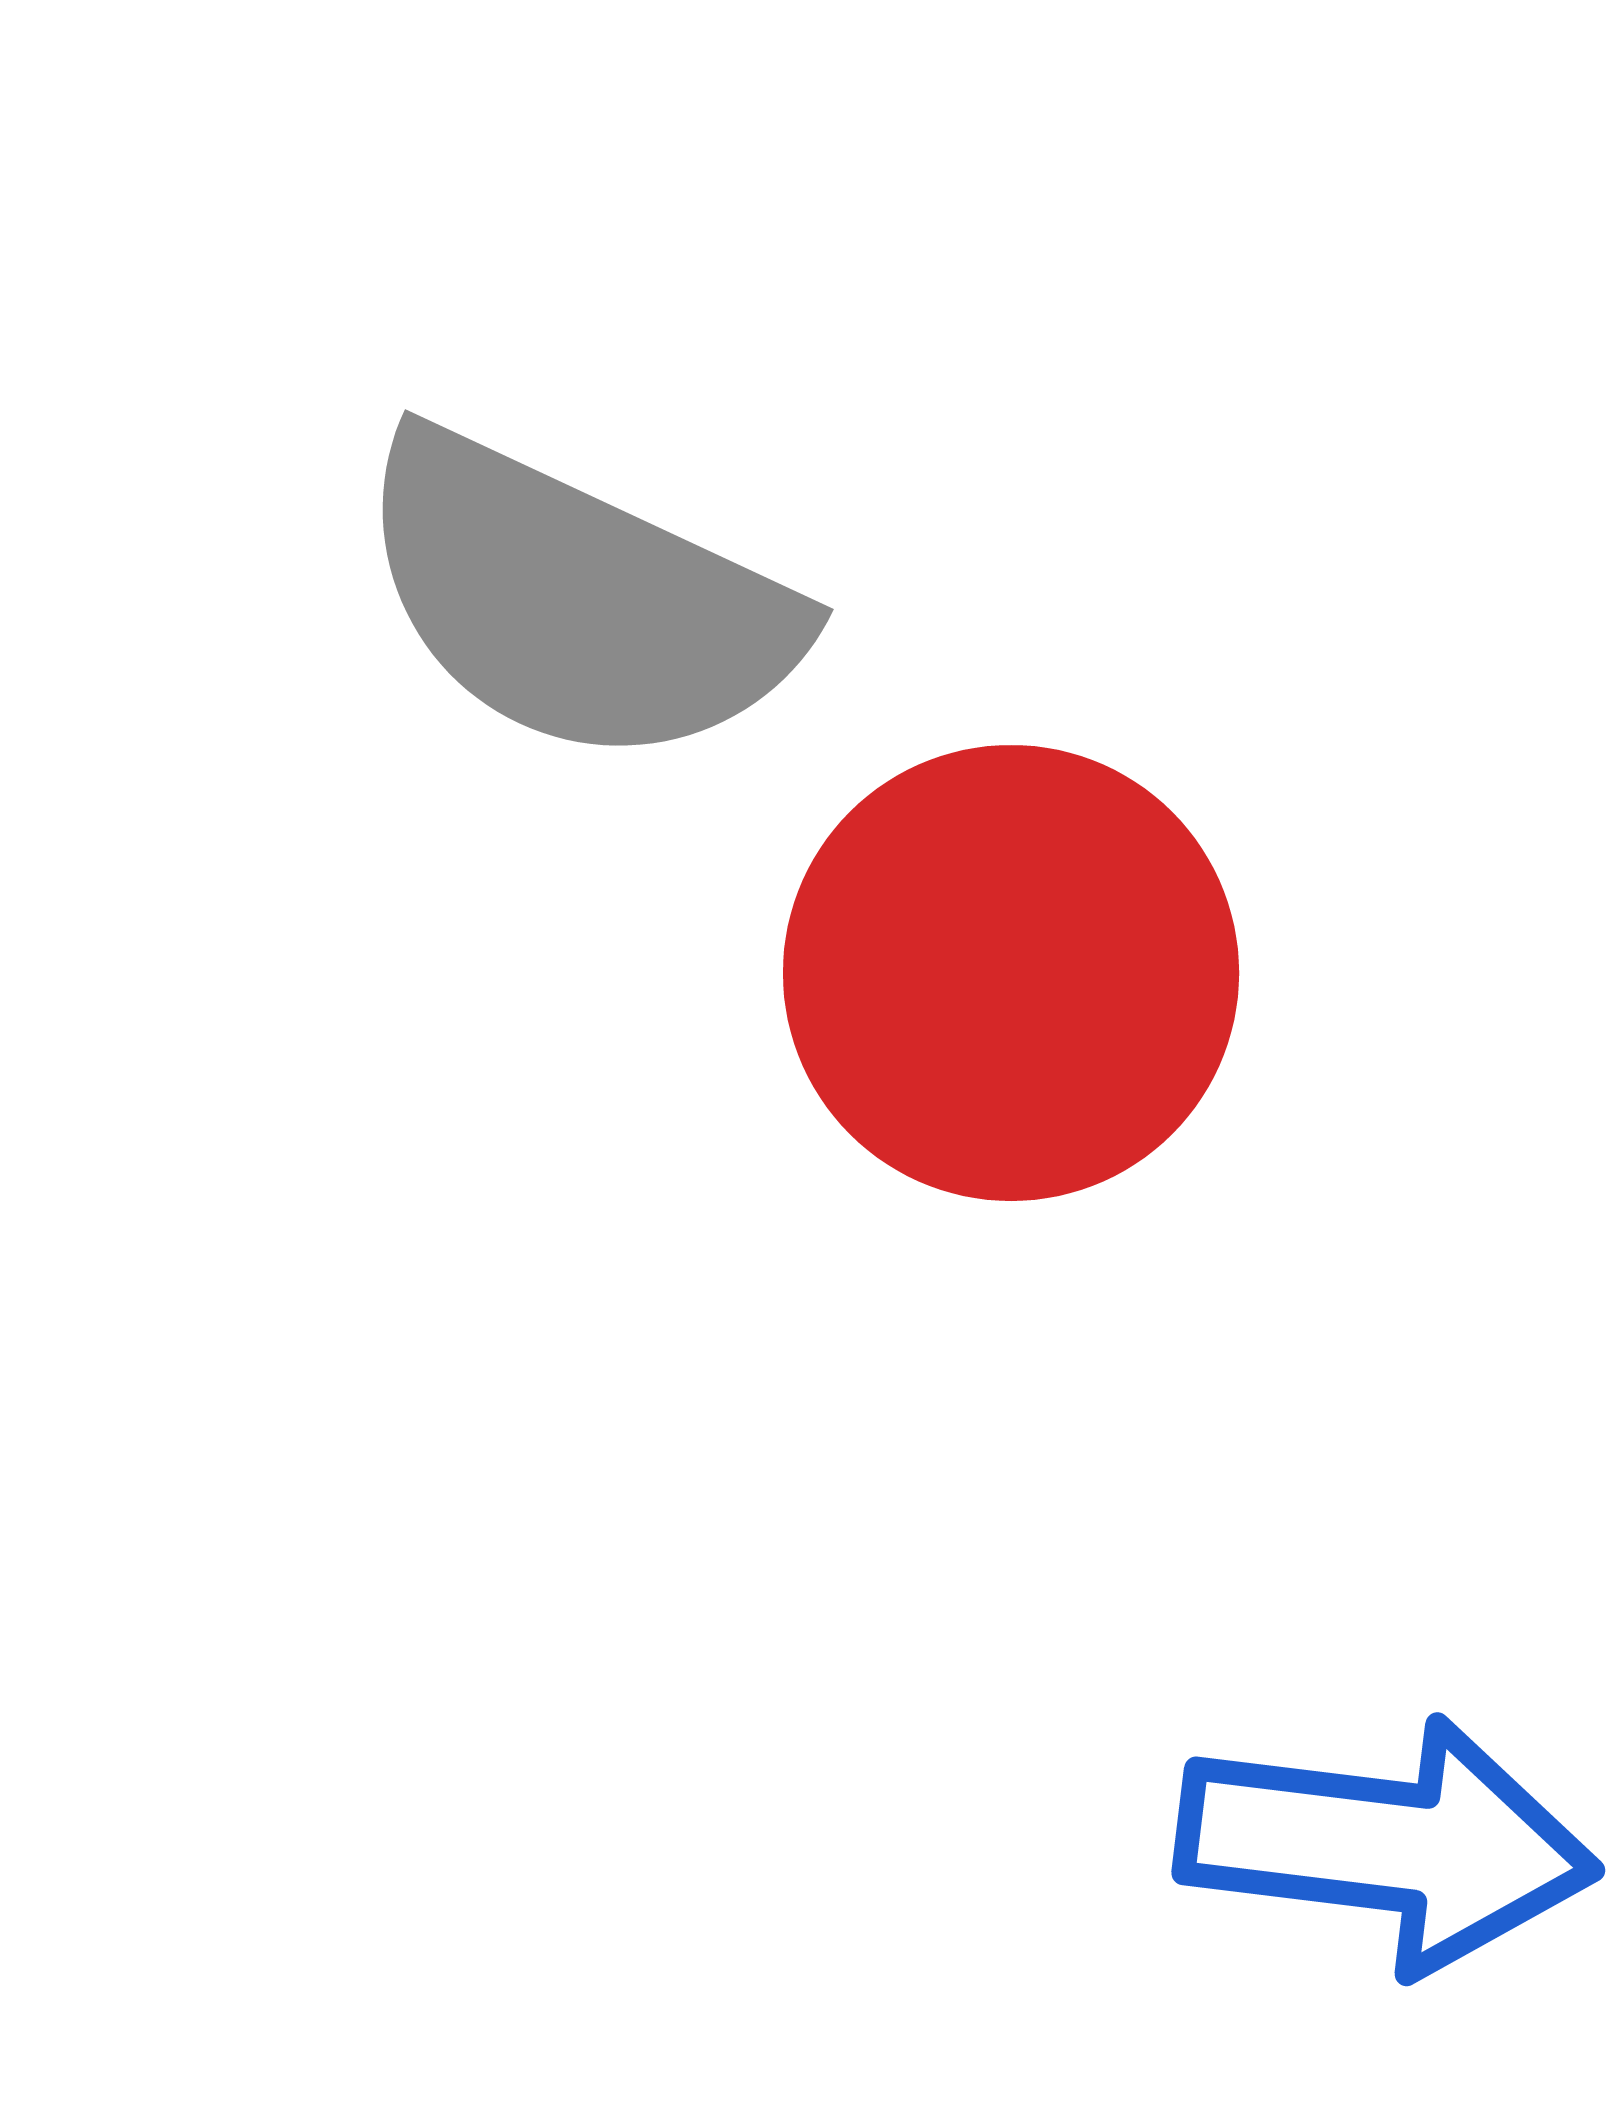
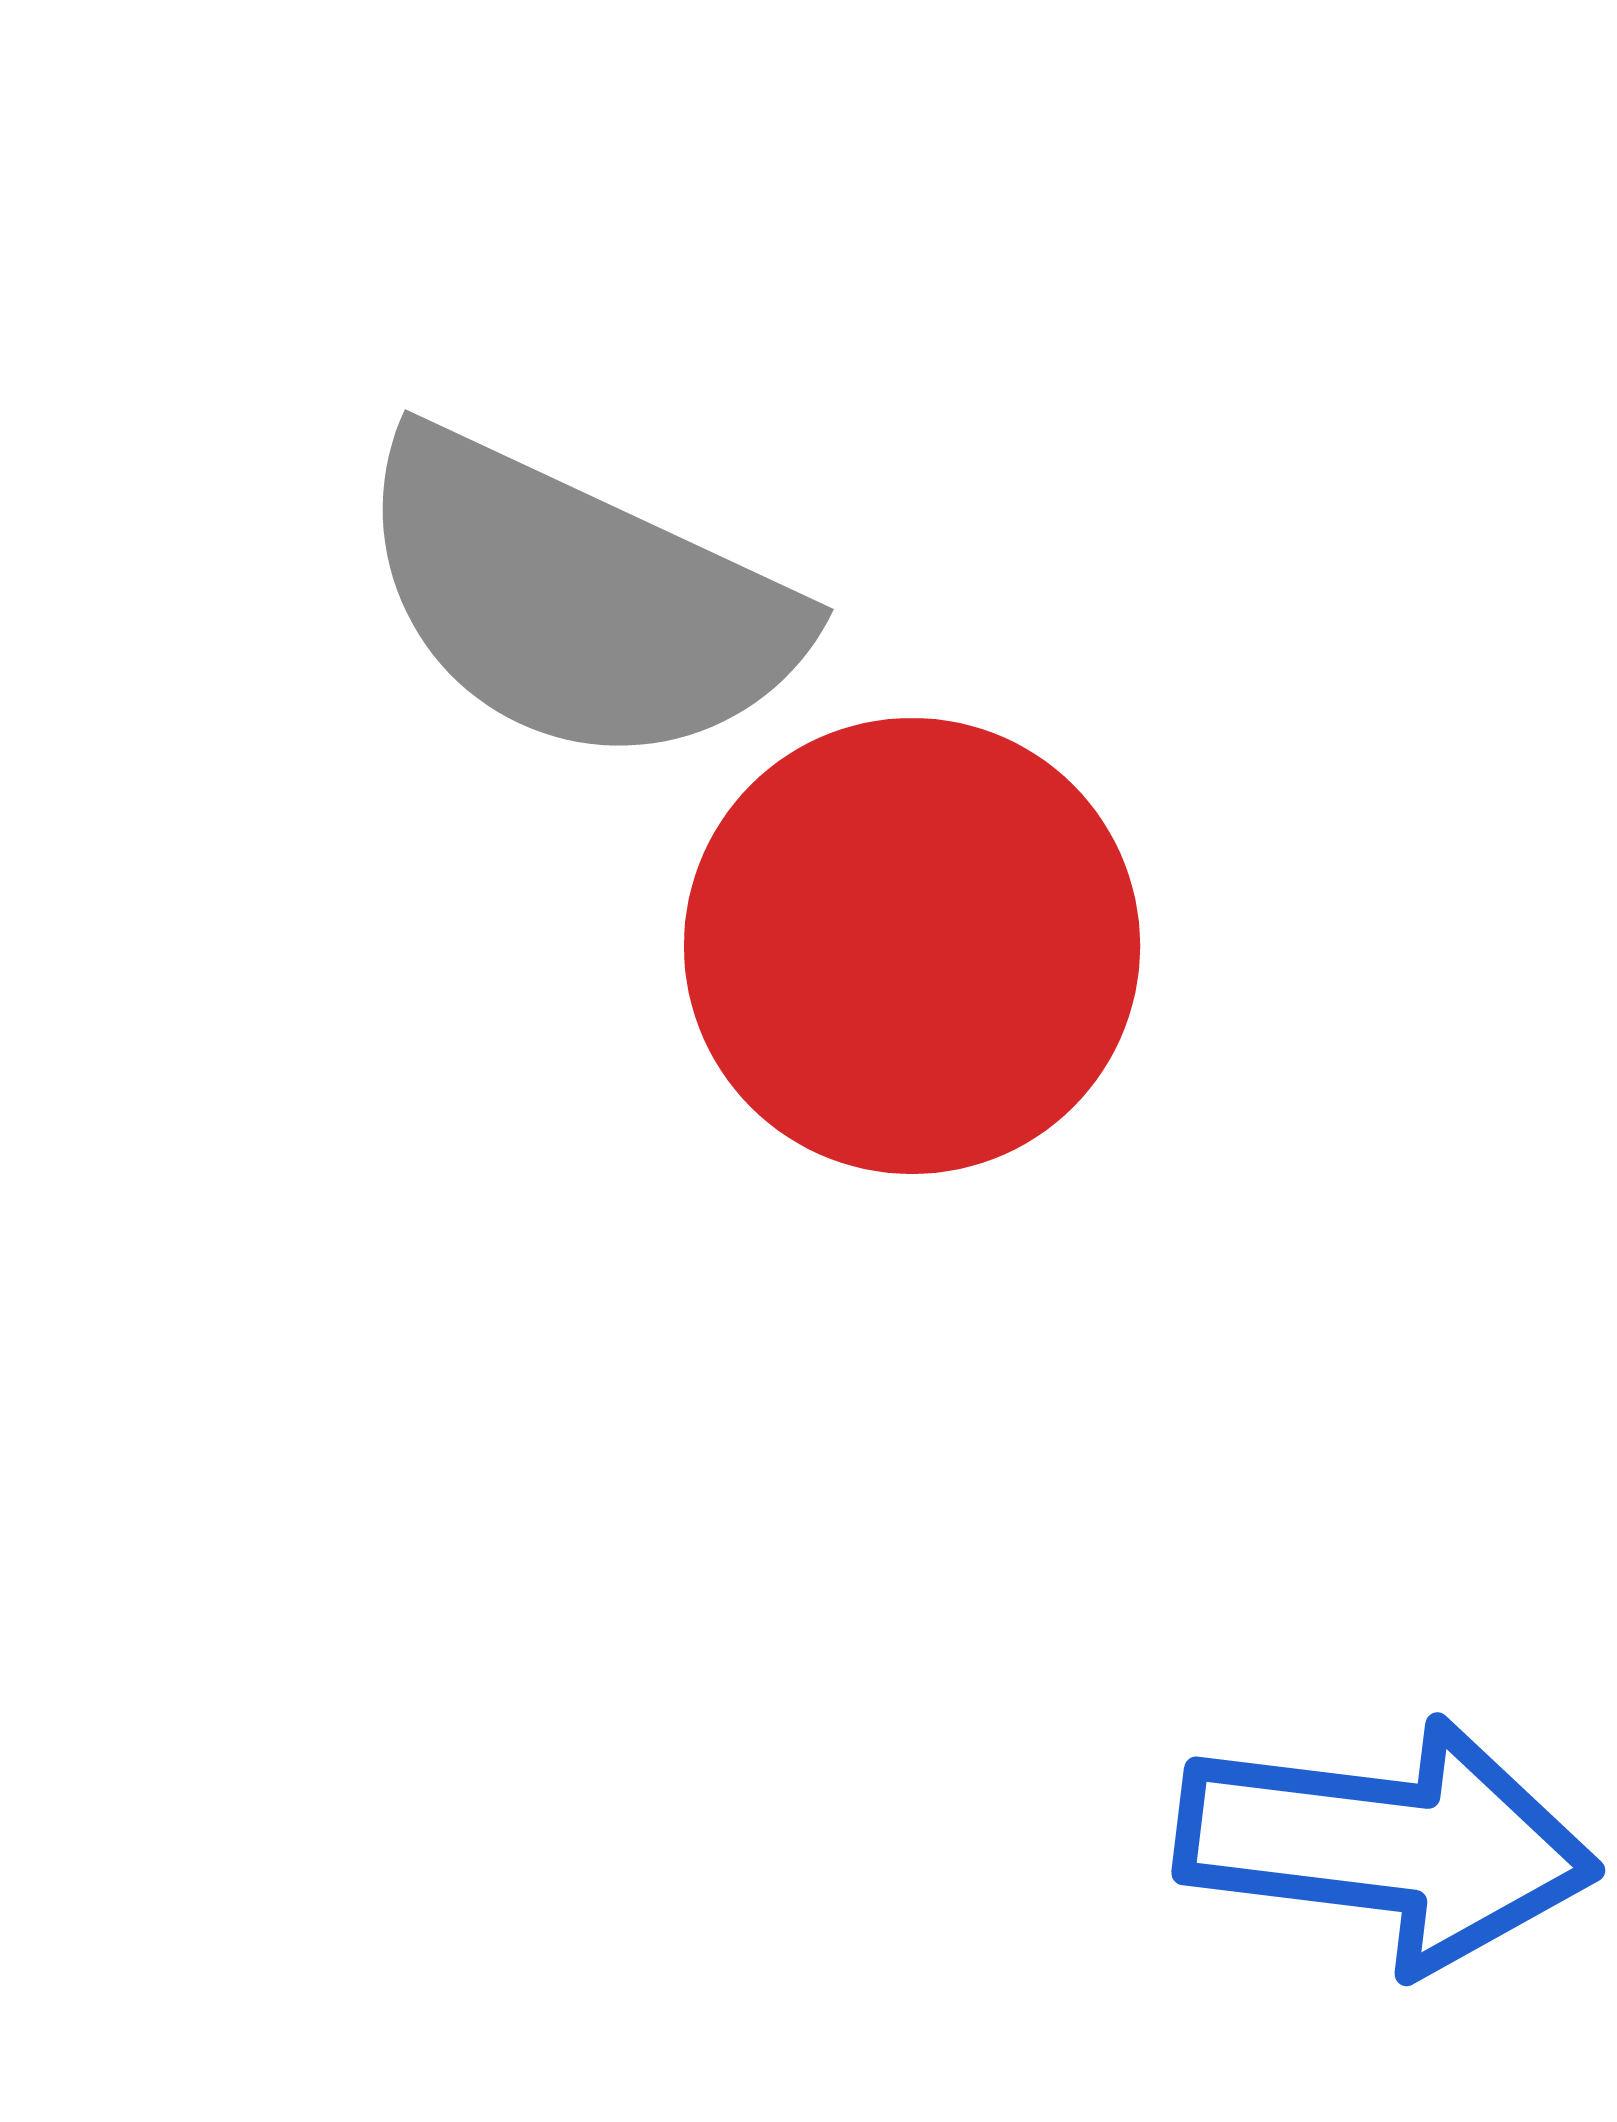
red circle: moved 99 px left, 27 px up
